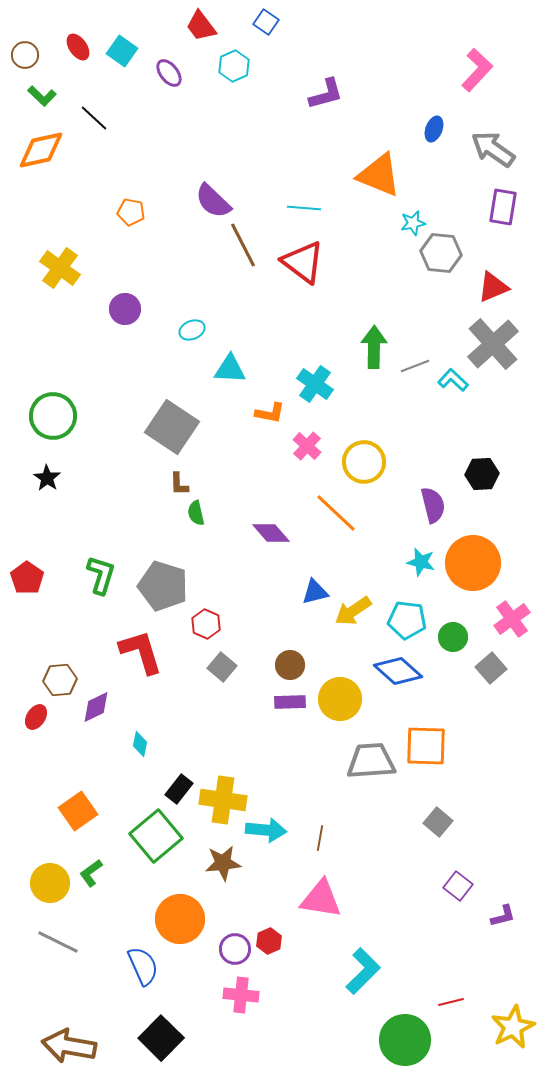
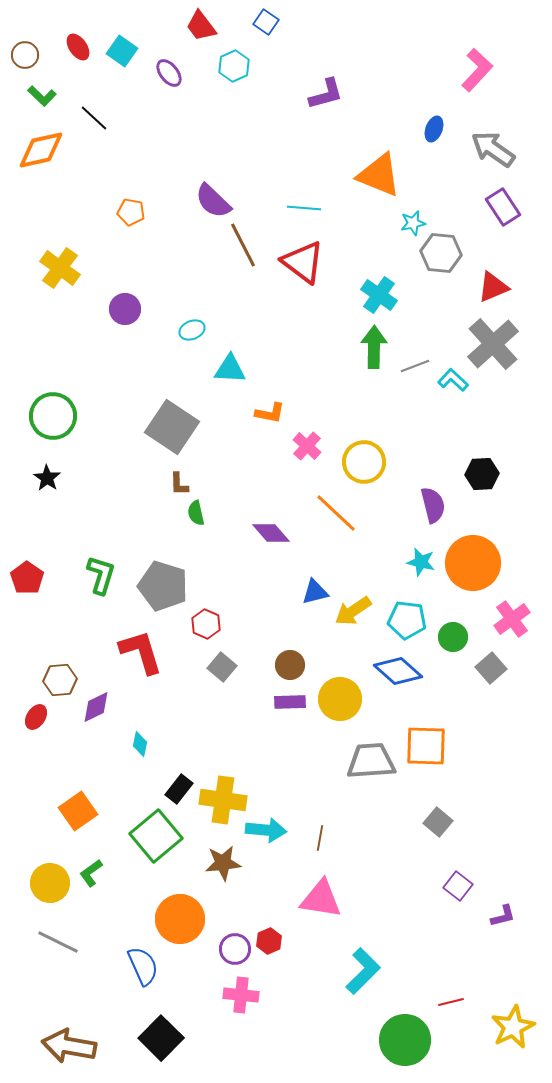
purple rectangle at (503, 207): rotated 42 degrees counterclockwise
cyan cross at (315, 384): moved 64 px right, 89 px up
